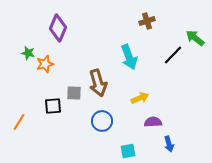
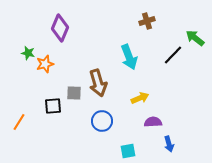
purple diamond: moved 2 px right
